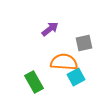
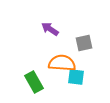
purple arrow: rotated 108 degrees counterclockwise
orange semicircle: moved 2 px left, 1 px down
cyan square: rotated 36 degrees clockwise
